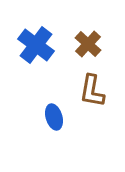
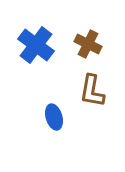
brown cross: rotated 16 degrees counterclockwise
